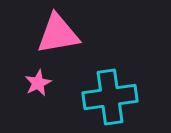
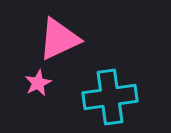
pink triangle: moved 1 px right, 5 px down; rotated 15 degrees counterclockwise
